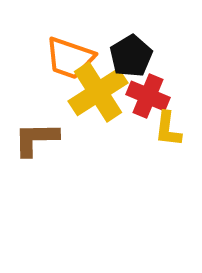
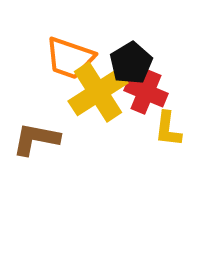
black pentagon: moved 7 px down
red cross: moved 2 px left, 4 px up
brown L-shape: rotated 12 degrees clockwise
